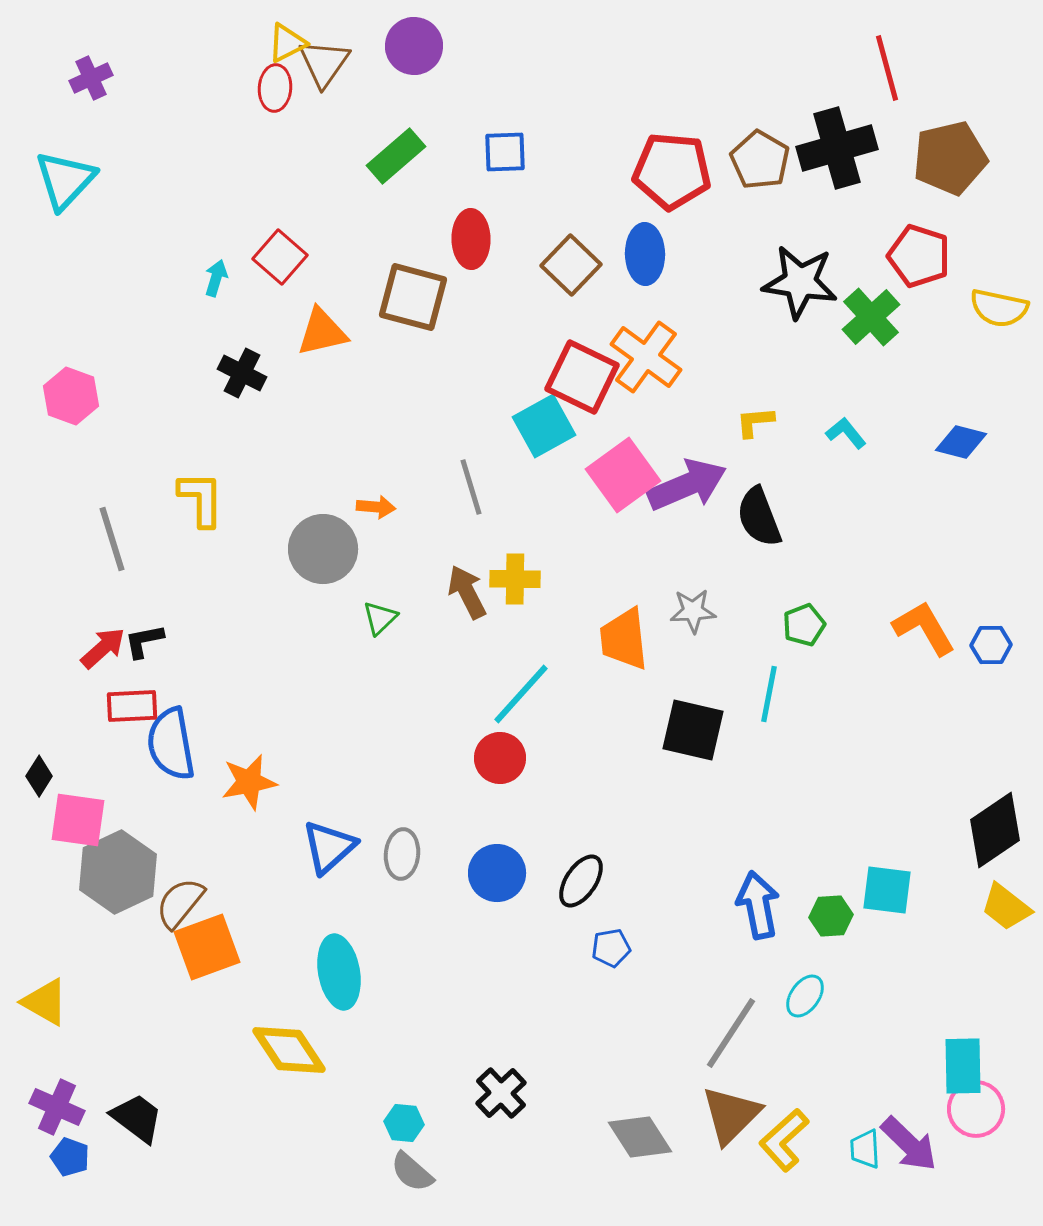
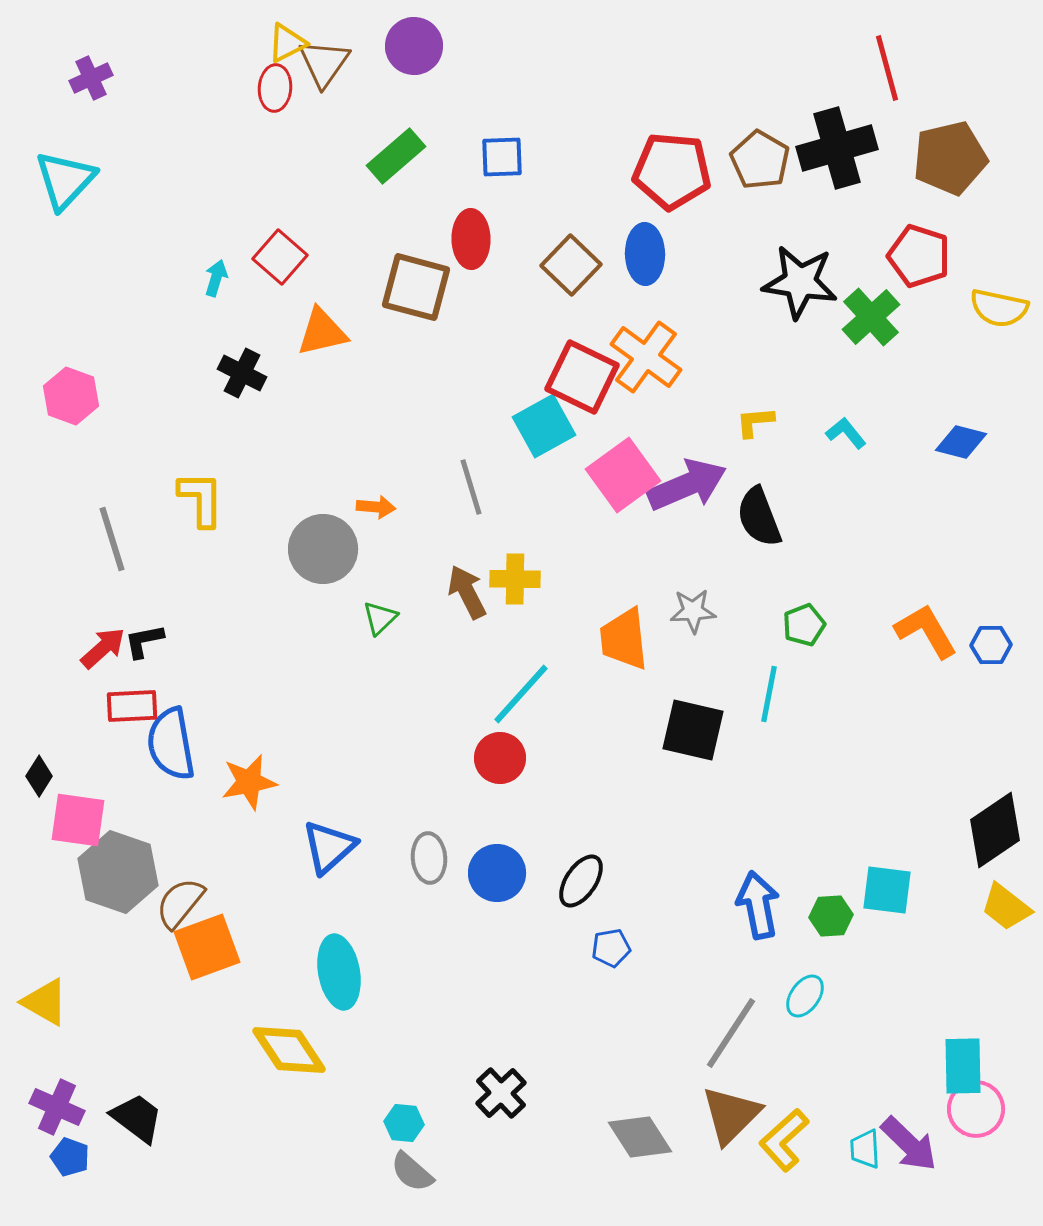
blue square at (505, 152): moved 3 px left, 5 px down
brown square at (413, 297): moved 3 px right, 10 px up
orange L-shape at (924, 628): moved 2 px right, 3 px down
gray ellipse at (402, 854): moved 27 px right, 4 px down; rotated 9 degrees counterclockwise
gray hexagon at (118, 872): rotated 16 degrees counterclockwise
